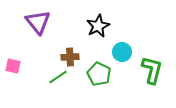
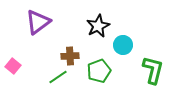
purple triangle: rotated 32 degrees clockwise
cyan circle: moved 1 px right, 7 px up
brown cross: moved 1 px up
pink square: rotated 28 degrees clockwise
green L-shape: moved 1 px right
green pentagon: moved 3 px up; rotated 25 degrees clockwise
